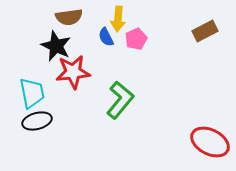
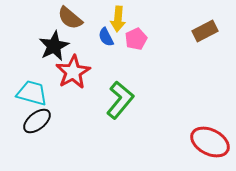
brown semicircle: moved 1 px right, 1 px down; rotated 48 degrees clockwise
black star: moved 2 px left; rotated 20 degrees clockwise
red star: rotated 24 degrees counterclockwise
cyan trapezoid: rotated 64 degrees counterclockwise
black ellipse: rotated 24 degrees counterclockwise
